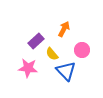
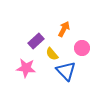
pink circle: moved 2 px up
pink star: moved 2 px left
